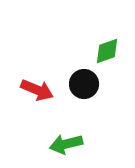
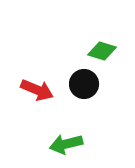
green diamond: moved 5 px left; rotated 36 degrees clockwise
